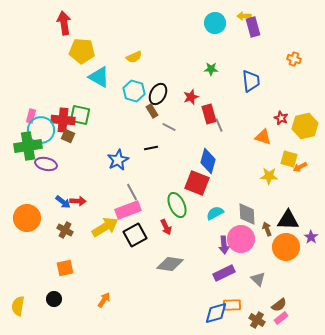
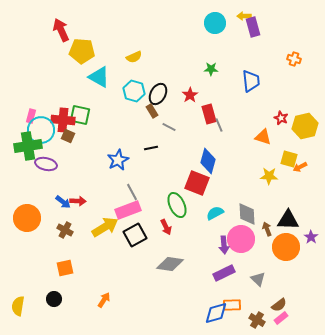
red arrow at (64, 23): moved 3 px left, 7 px down; rotated 15 degrees counterclockwise
red star at (191, 97): moved 1 px left, 2 px up; rotated 14 degrees counterclockwise
